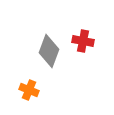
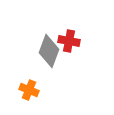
red cross: moved 14 px left
